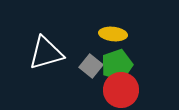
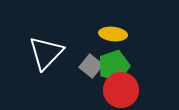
white triangle: rotated 30 degrees counterclockwise
green pentagon: moved 3 px left, 1 px down
